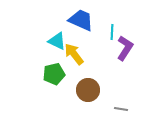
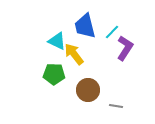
blue trapezoid: moved 4 px right, 6 px down; rotated 128 degrees counterclockwise
cyan line: rotated 42 degrees clockwise
green pentagon: rotated 15 degrees clockwise
gray line: moved 5 px left, 3 px up
